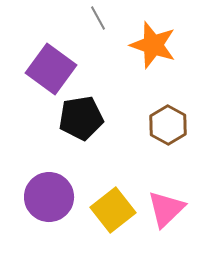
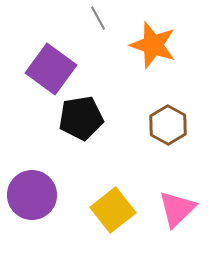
purple circle: moved 17 px left, 2 px up
pink triangle: moved 11 px right
